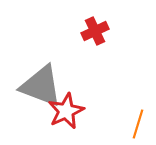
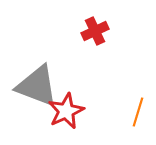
gray triangle: moved 4 px left
orange line: moved 12 px up
